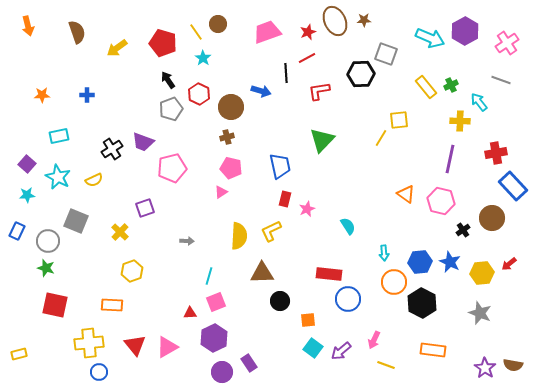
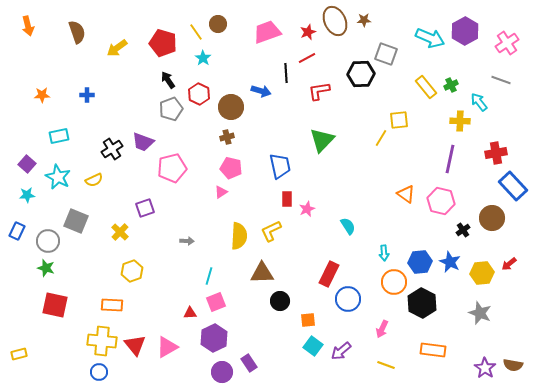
red rectangle at (285, 199): moved 2 px right; rotated 14 degrees counterclockwise
red rectangle at (329, 274): rotated 70 degrees counterclockwise
pink arrow at (374, 340): moved 8 px right, 11 px up
yellow cross at (89, 343): moved 13 px right, 2 px up; rotated 12 degrees clockwise
cyan square at (313, 348): moved 2 px up
